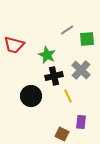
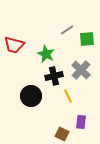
green star: moved 1 px left, 1 px up
